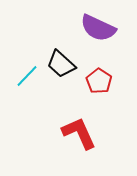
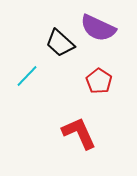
black trapezoid: moved 1 px left, 21 px up
